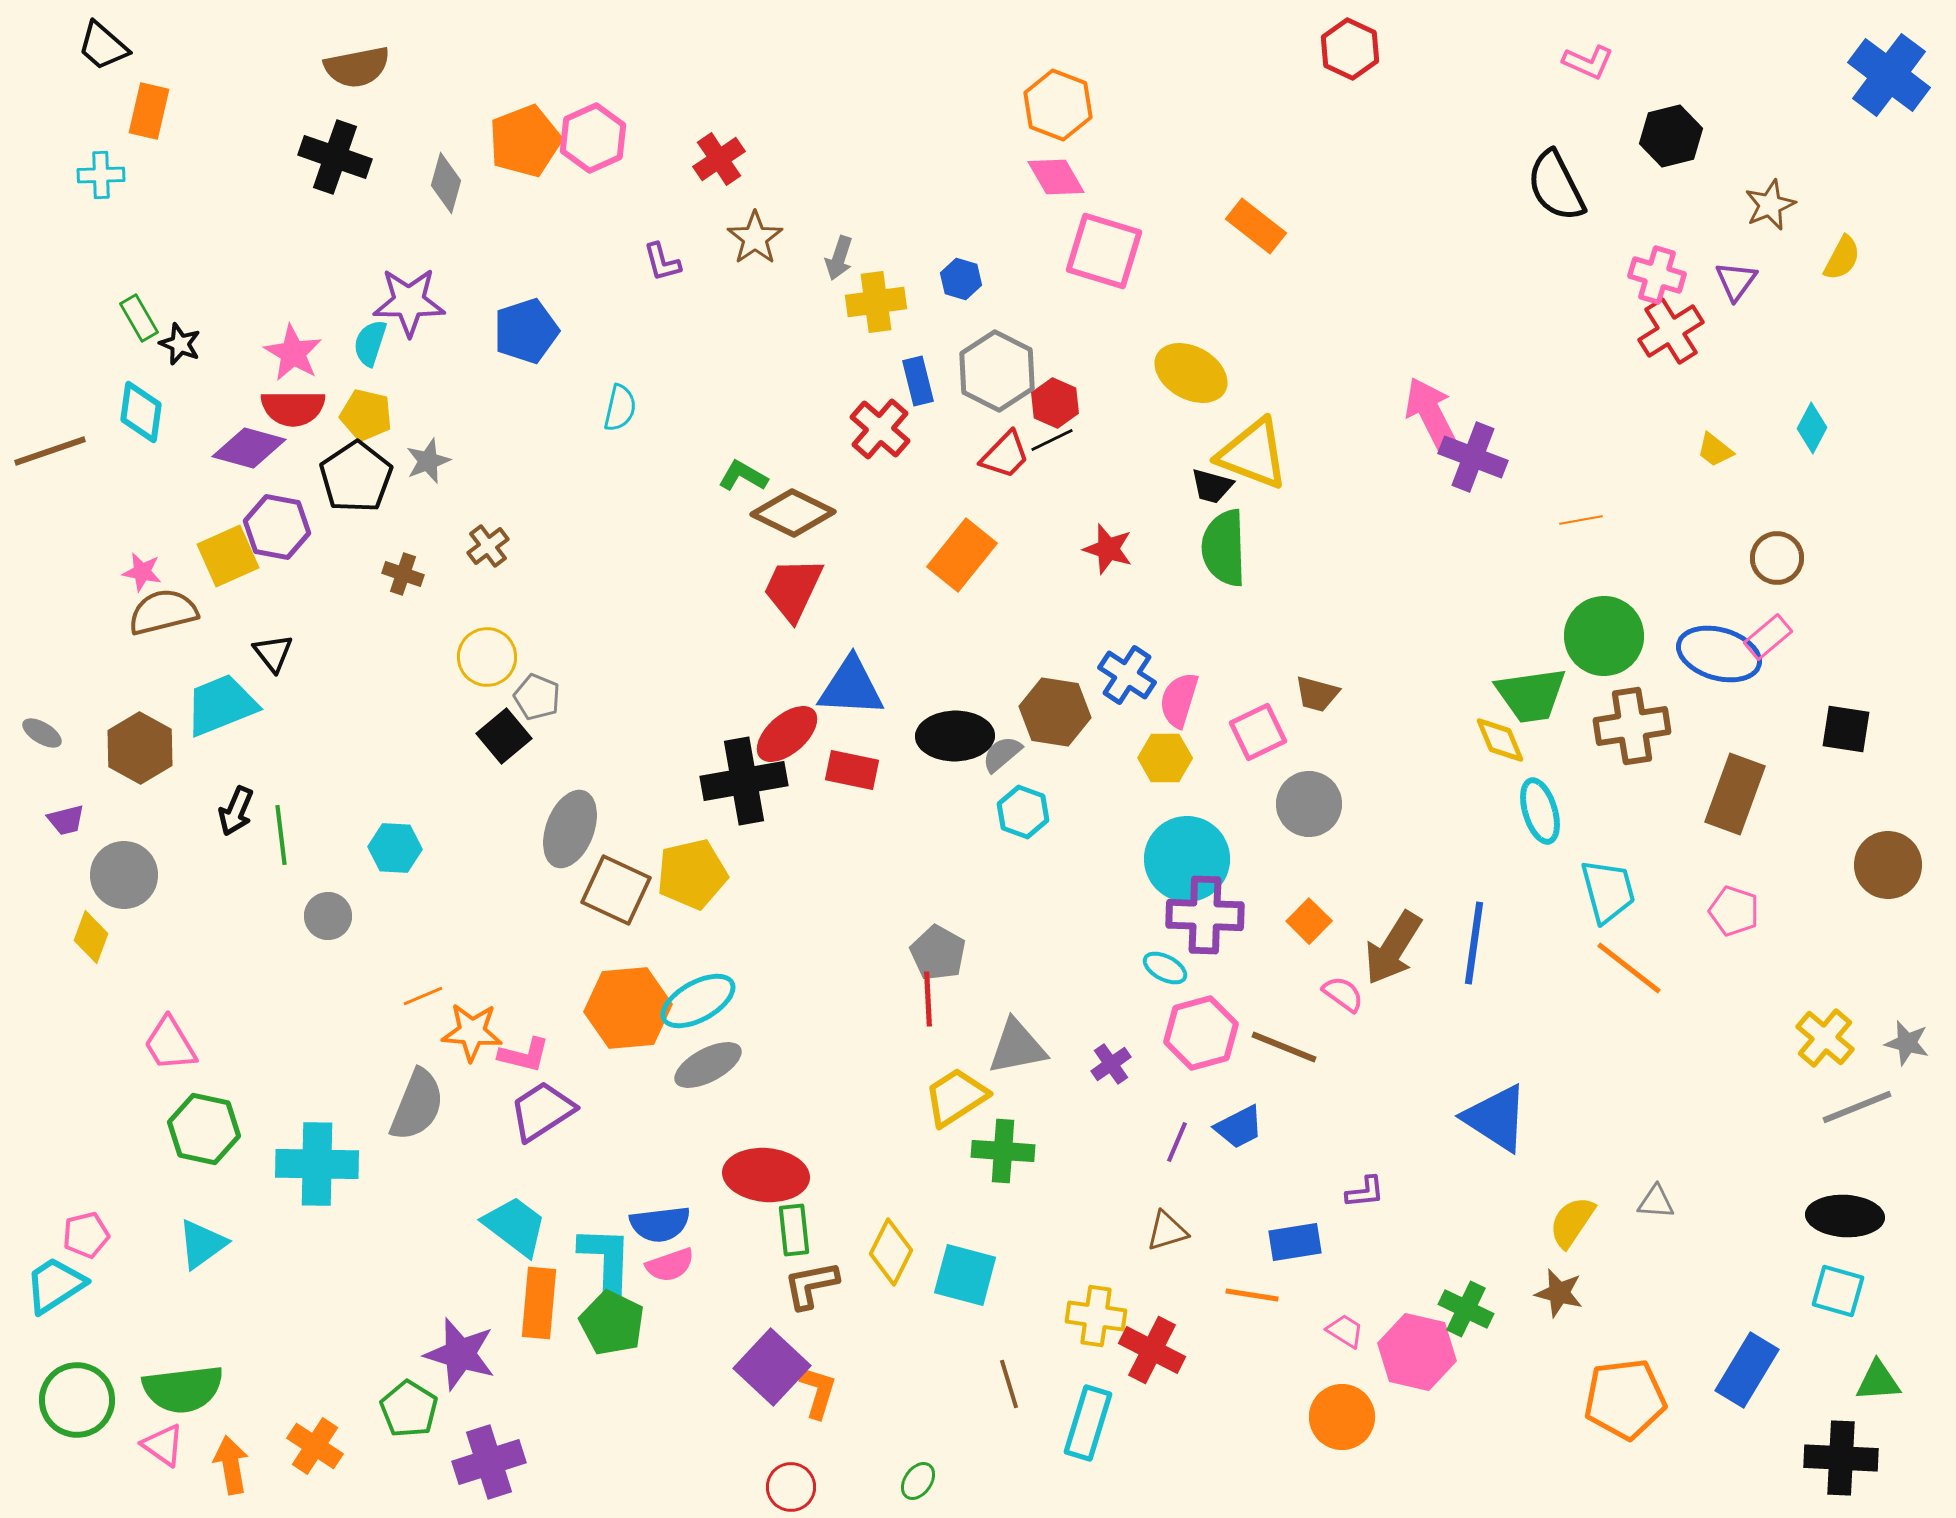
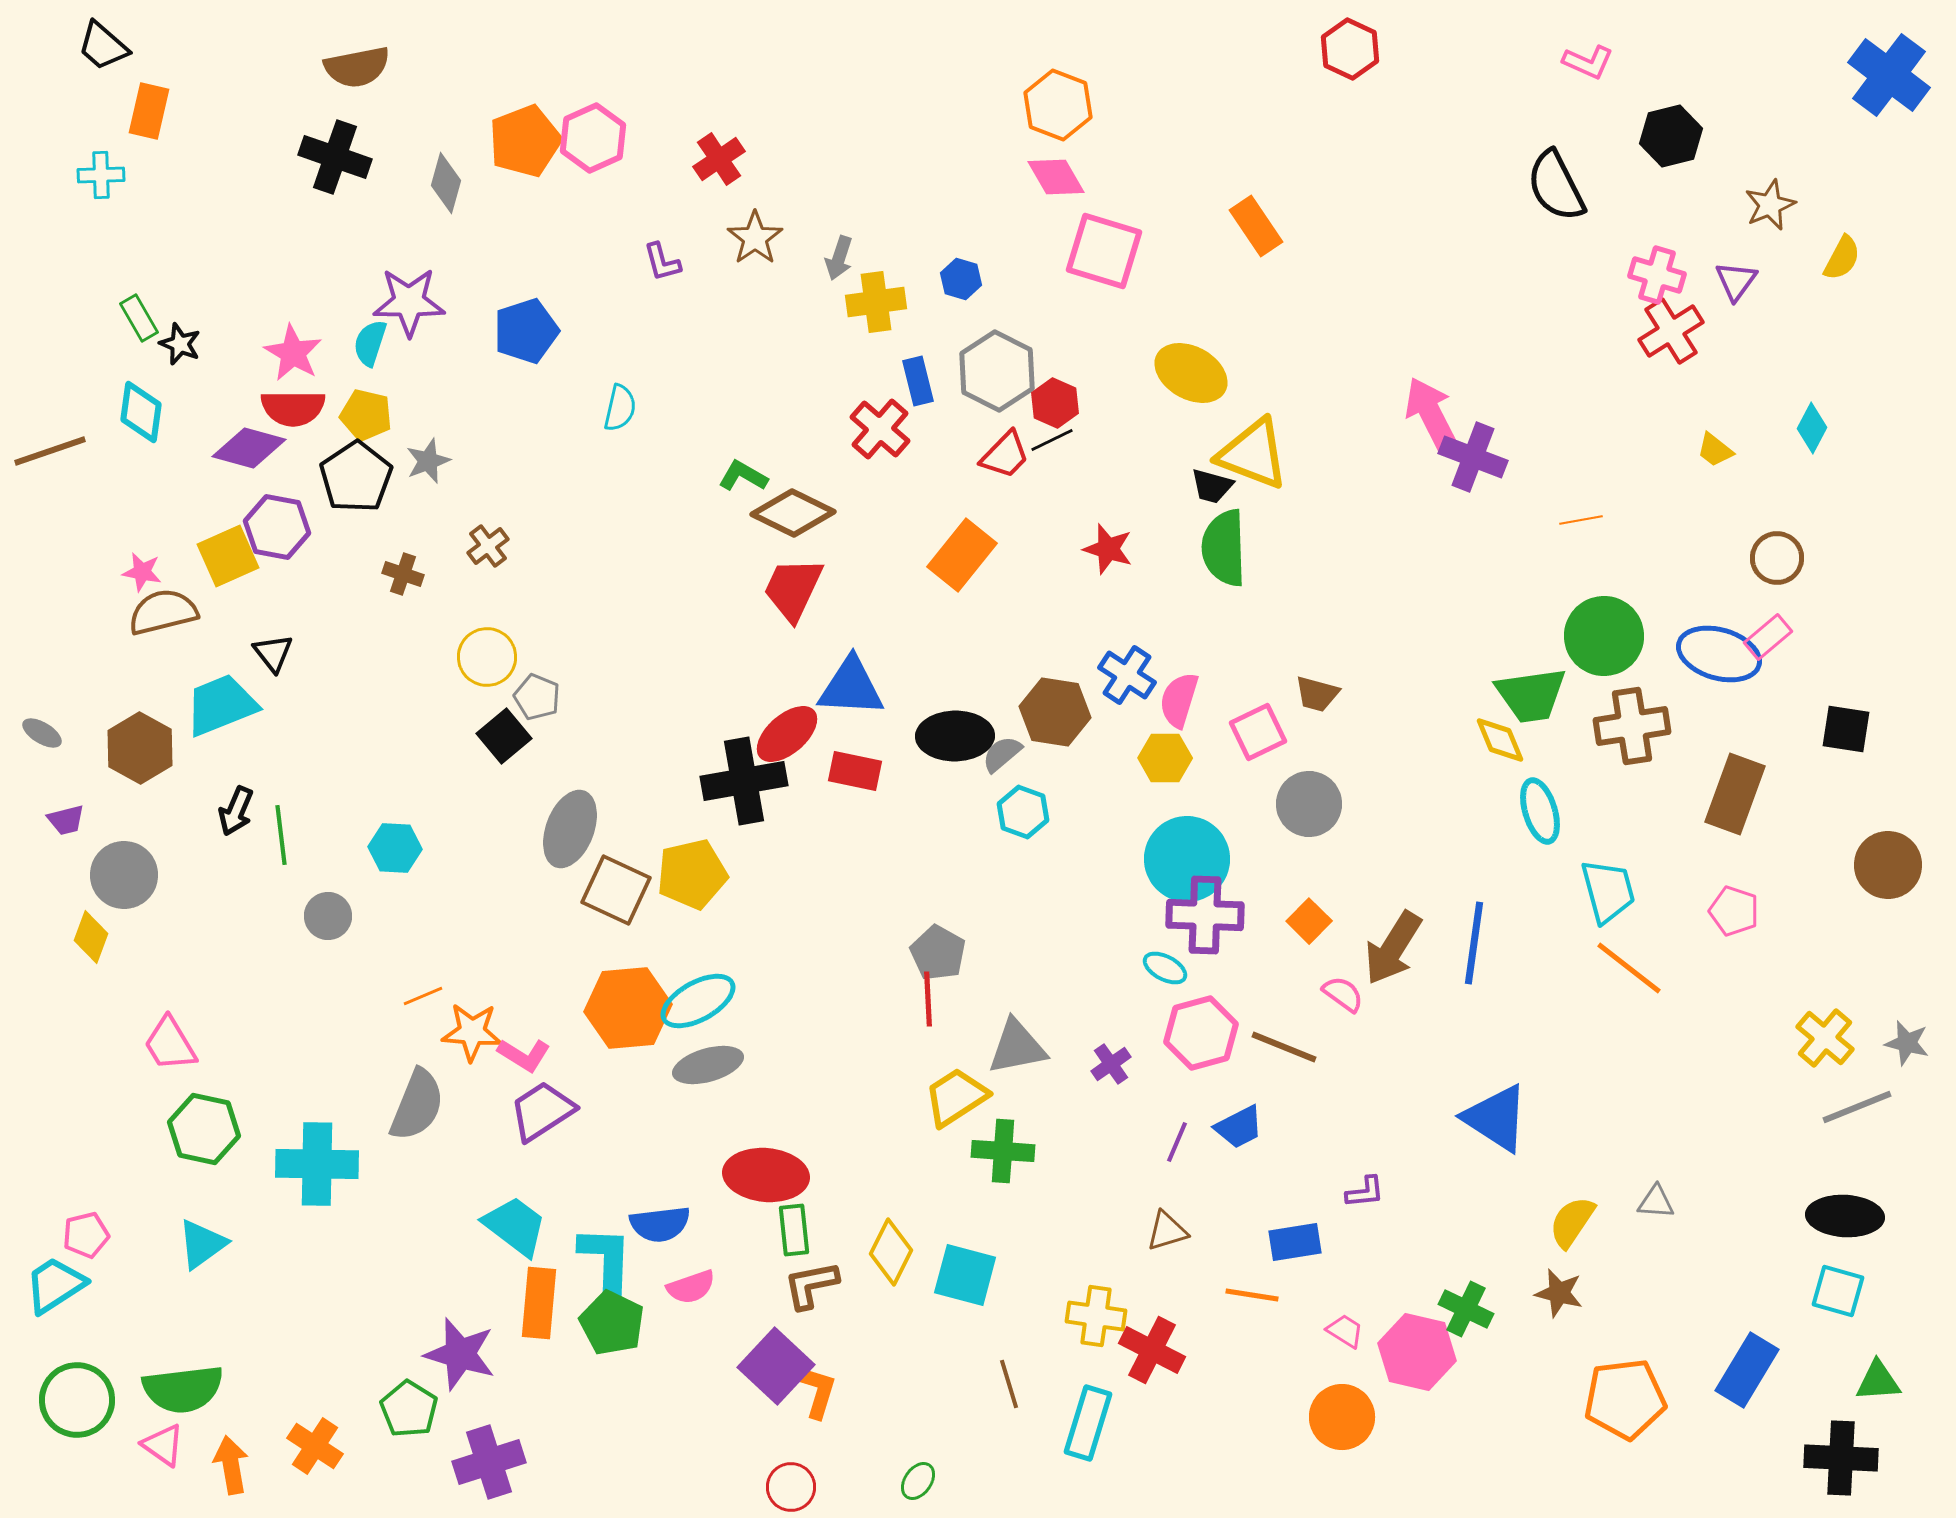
orange rectangle at (1256, 226): rotated 18 degrees clockwise
red rectangle at (852, 770): moved 3 px right, 1 px down
pink L-shape at (524, 1055): rotated 18 degrees clockwise
gray ellipse at (708, 1065): rotated 12 degrees clockwise
pink semicircle at (670, 1265): moved 21 px right, 22 px down
purple square at (772, 1367): moved 4 px right, 1 px up
